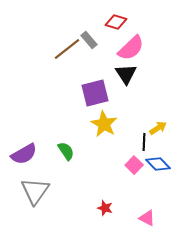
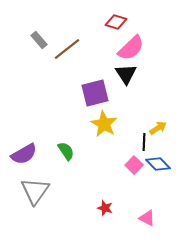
gray rectangle: moved 50 px left
